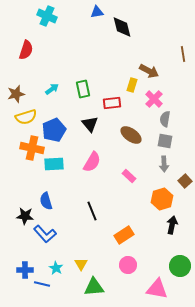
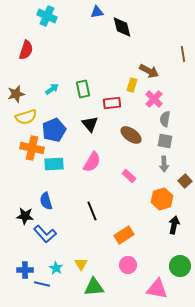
black arrow: moved 2 px right
